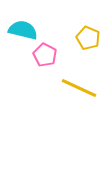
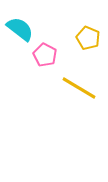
cyan semicircle: moved 3 px left, 1 px up; rotated 24 degrees clockwise
yellow line: rotated 6 degrees clockwise
